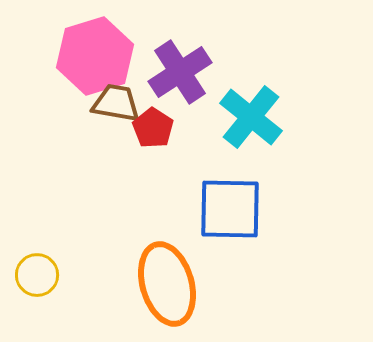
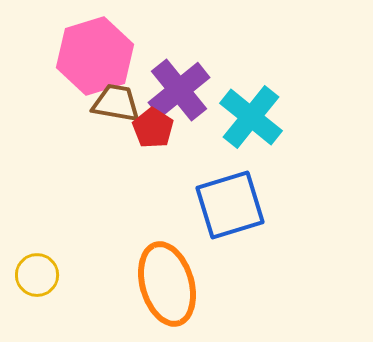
purple cross: moved 1 px left, 18 px down; rotated 6 degrees counterclockwise
blue square: moved 4 px up; rotated 18 degrees counterclockwise
